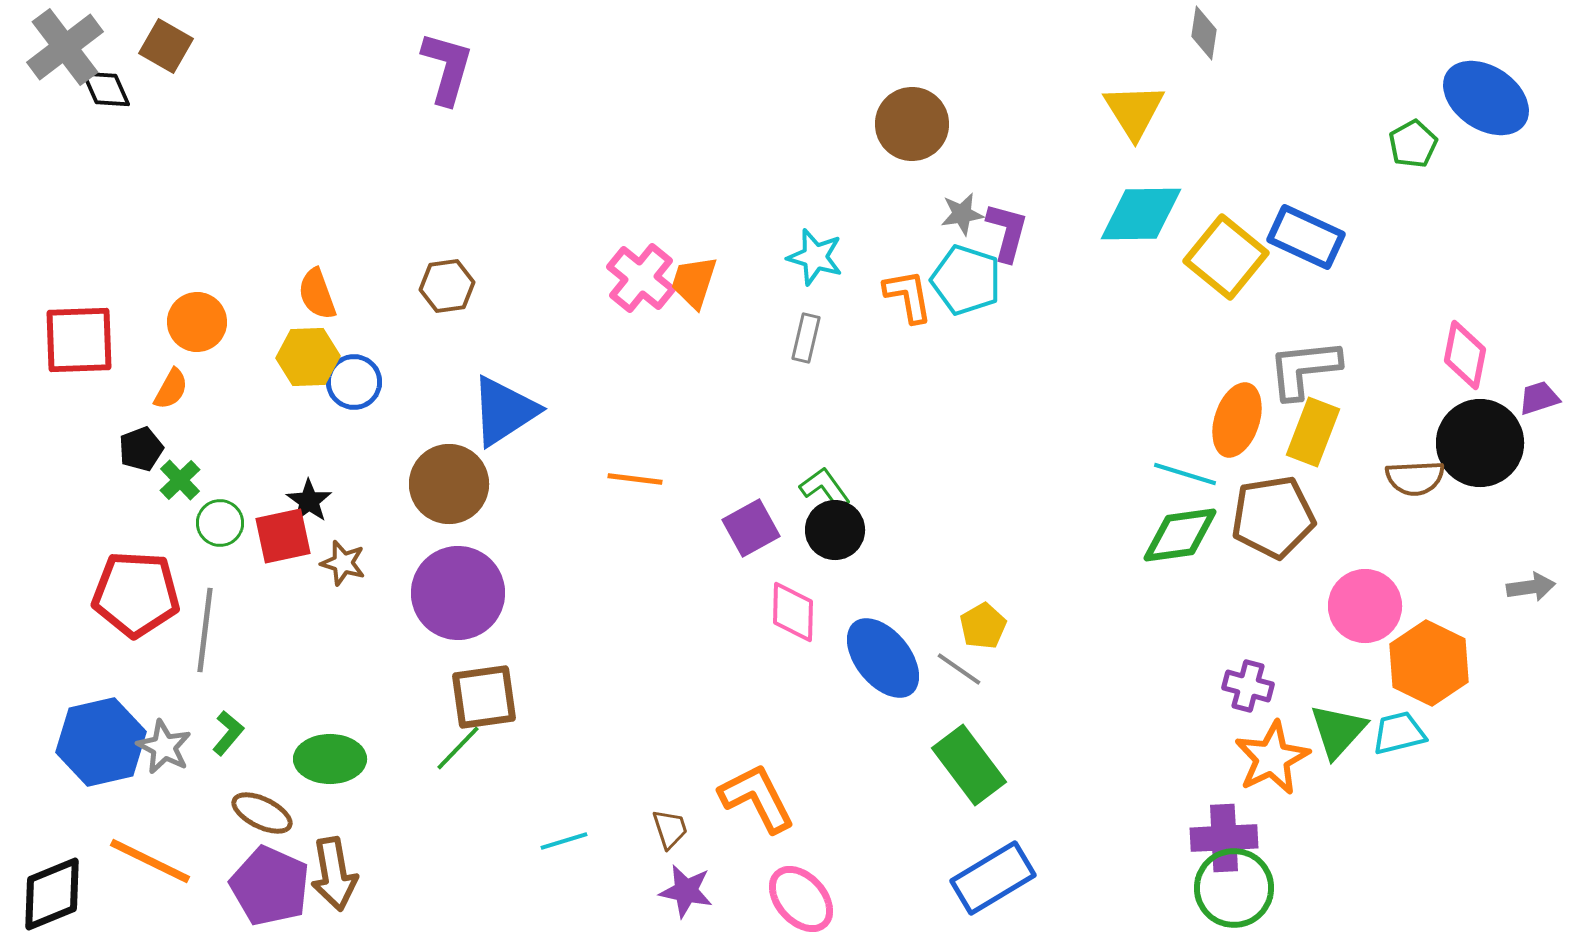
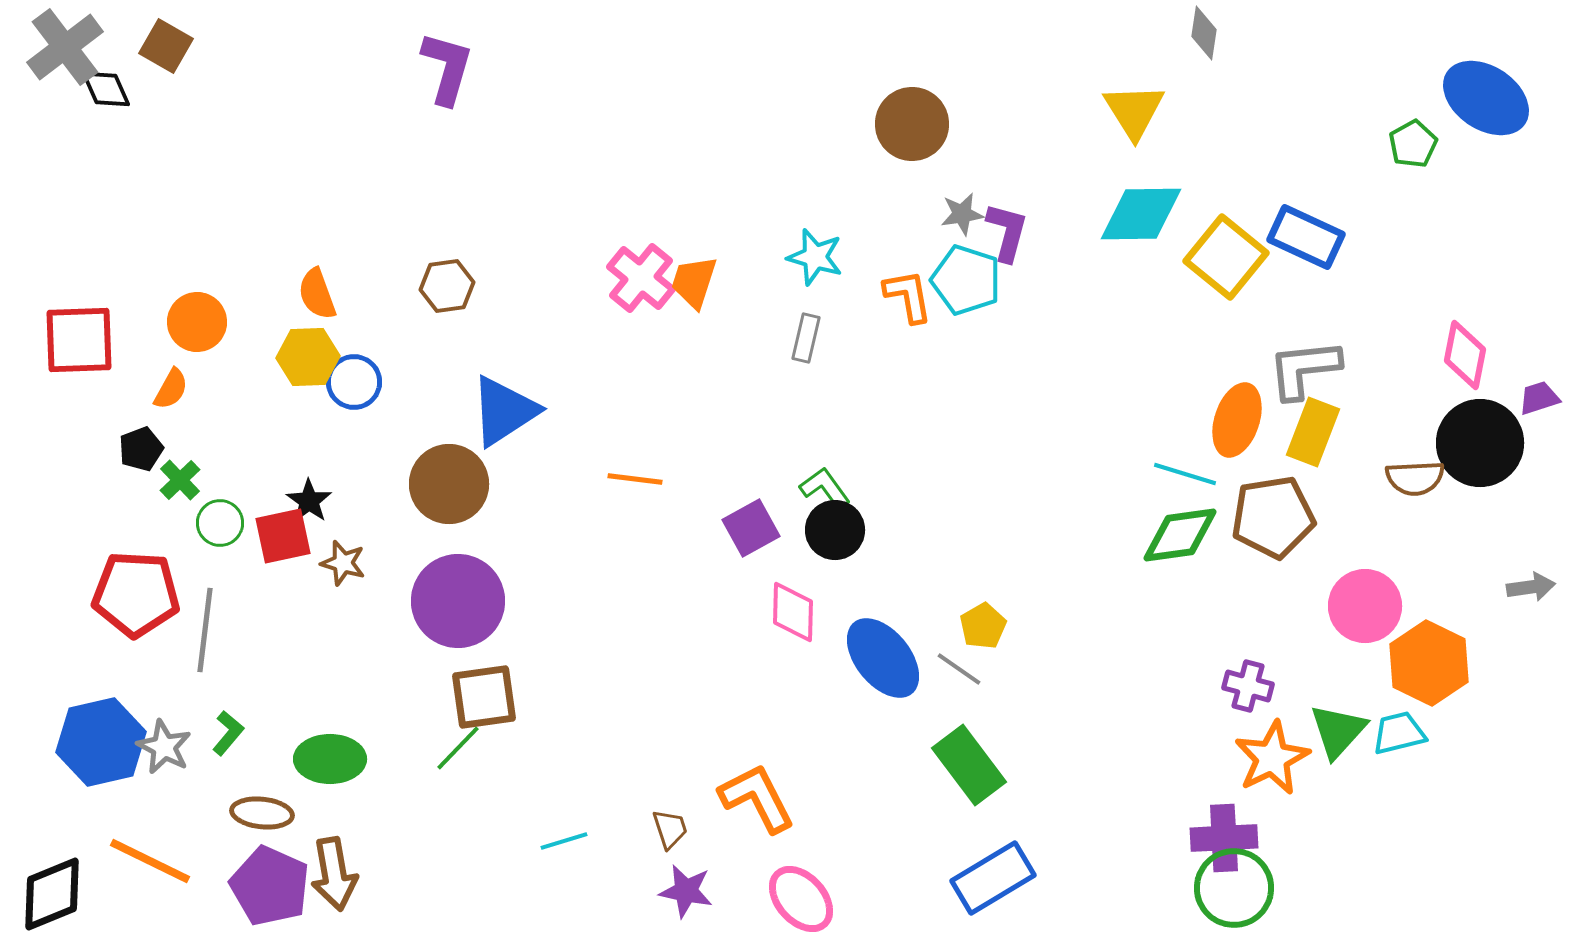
purple circle at (458, 593): moved 8 px down
brown ellipse at (262, 813): rotated 20 degrees counterclockwise
